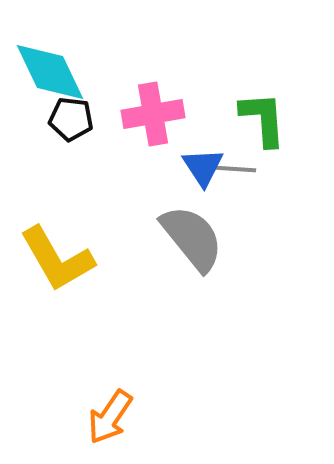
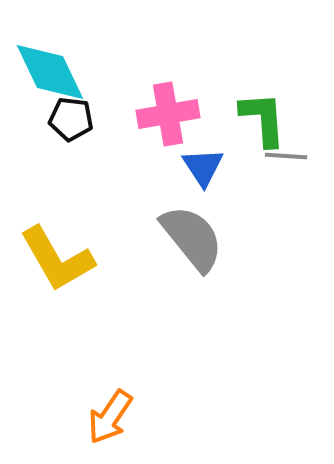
pink cross: moved 15 px right
gray line: moved 51 px right, 13 px up
